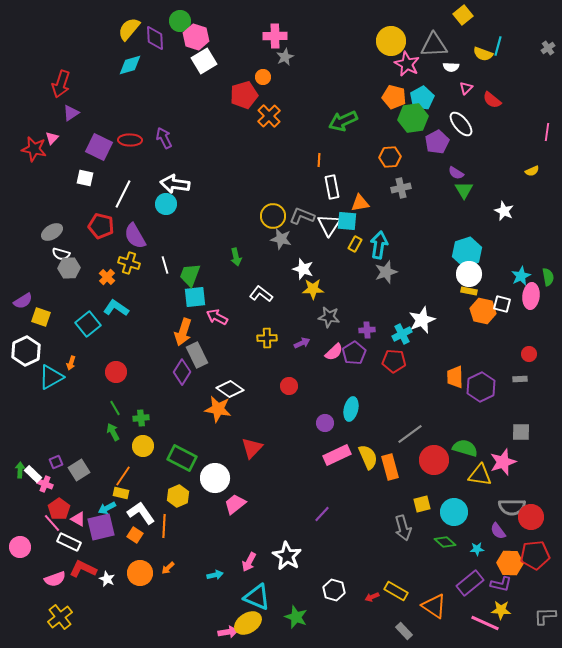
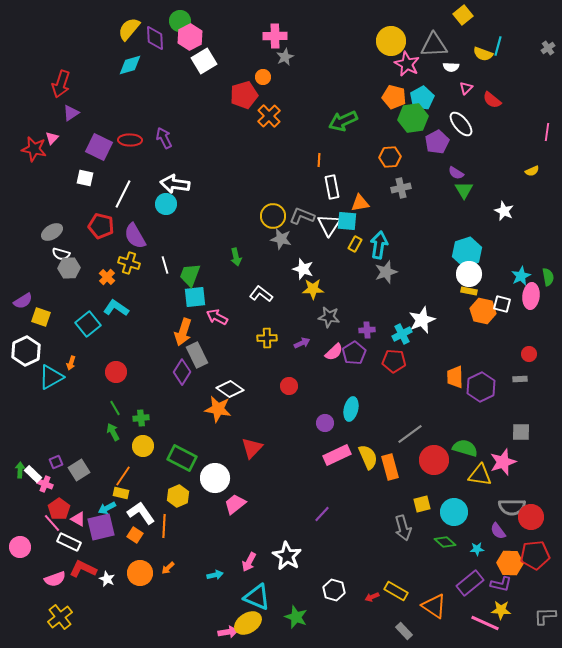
pink hexagon at (196, 37): moved 6 px left; rotated 15 degrees clockwise
